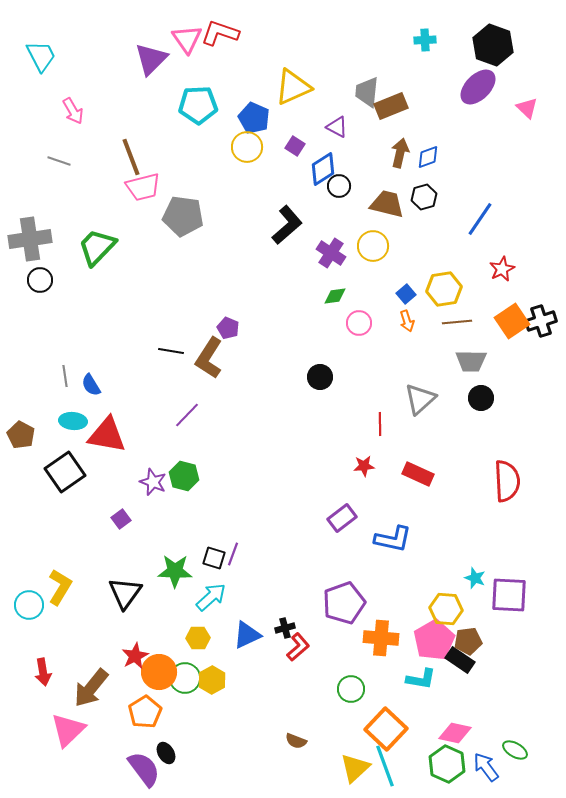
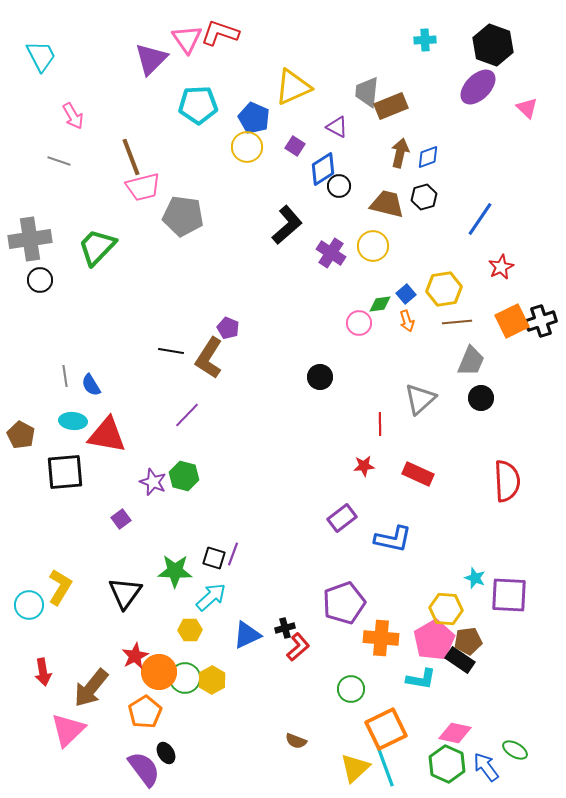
pink arrow at (73, 111): moved 5 px down
red star at (502, 269): moved 1 px left, 2 px up
green diamond at (335, 296): moved 45 px right, 8 px down
orange square at (512, 321): rotated 8 degrees clockwise
gray trapezoid at (471, 361): rotated 68 degrees counterclockwise
black square at (65, 472): rotated 30 degrees clockwise
yellow hexagon at (198, 638): moved 8 px left, 8 px up
orange square at (386, 729): rotated 21 degrees clockwise
